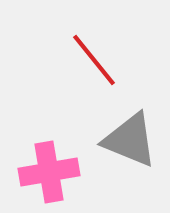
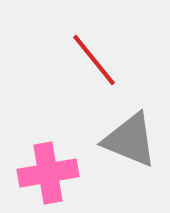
pink cross: moved 1 px left, 1 px down
